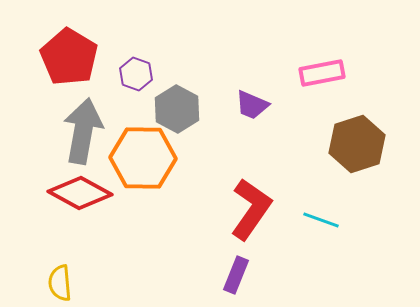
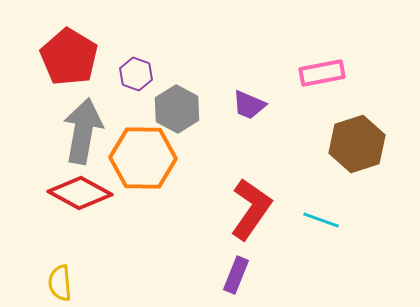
purple trapezoid: moved 3 px left
